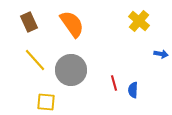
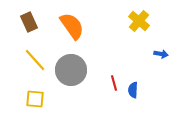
orange semicircle: moved 2 px down
yellow square: moved 11 px left, 3 px up
